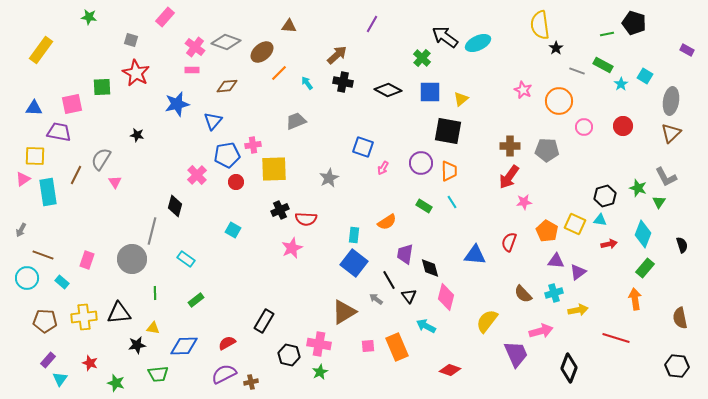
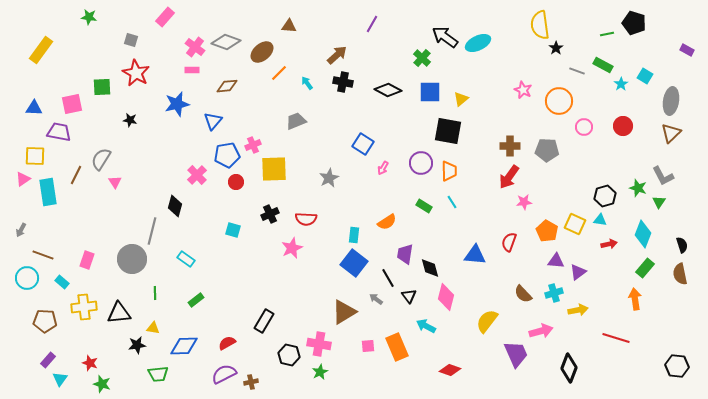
black star at (137, 135): moved 7 px left, 15 px up
pink cross at (253, 145): rotated 14 degrees counterclockwise
blue square at (363, 147): moved 3 px up; rotated 15 degrees clockwise
gray L-shape at (666, 177): moved 3 px left, 1 px up
black cross at (280, 210): moved 10 px left, 4 px down
cyan square at (233, 230): rotated 14 degrees counterclockwise
black line at (389, 280): moved 1 px left, 2 px up
yellow cross at (84, 317): moved 10 px up
brown semicircle at (680, 318): moved 44 px up
green star at (116, 383): moved 14 px left, 1 px down
